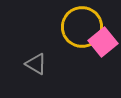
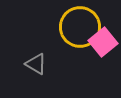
yellow circle: moved 2 px left
